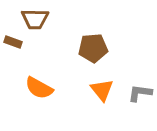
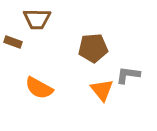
brown trapezoid: moved 2 px right
gray L-shape: moved 12 px left, 18 px up
